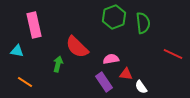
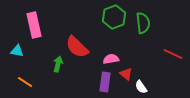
red triangle: rotated 32 degrees clockwise
purple rectangle: moved 1 px right; rotated 42 degrees clockwise
